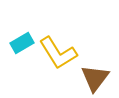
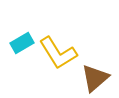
brown triangle: rotated 12 degrees clockwise
